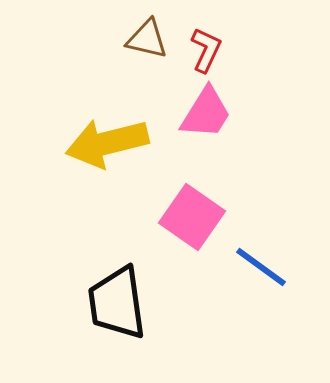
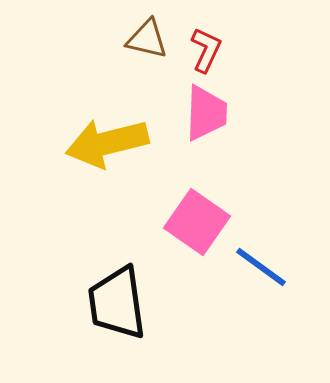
pink trapezoid: rotated 30 degrees counterclockwise
pink square: moved 5 px right, 5 px down
